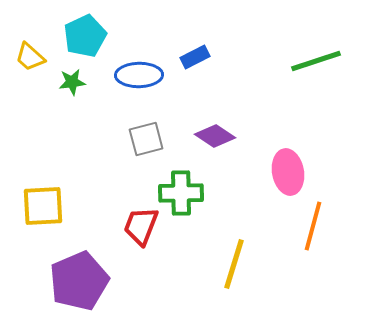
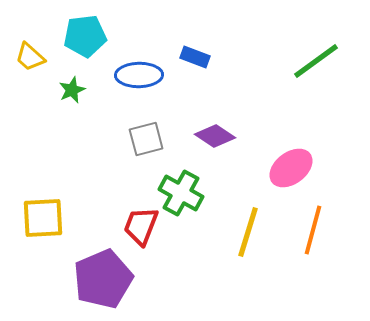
cyan pentagon: rotated 18 degrees clockwise
blue rectangle: rotated 48 degrees clockwise
green line: rotated 18 degrees counterclockwise
green star: moved 8 px down; rotated 16 degrees counterclockwise
pink ellipse: moved 3 px right, 4 px up; rotated 63 degrees clockwise
green cross: rotated 30 degrees clockwise
yellow square: moved 12 px down
orange line: moved 4 px down
yellow line: moved 14 px right, 32 px up
purple pentagon: moved 24 px right, 2 px up
